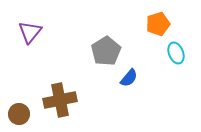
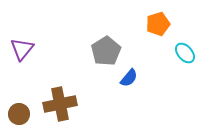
purple triangle: moved 8 px left, 17 px down
cyan ellipse: moved 9 px right; rotated 20 degrees counterclockwise
brown cross: moved 4 px down
